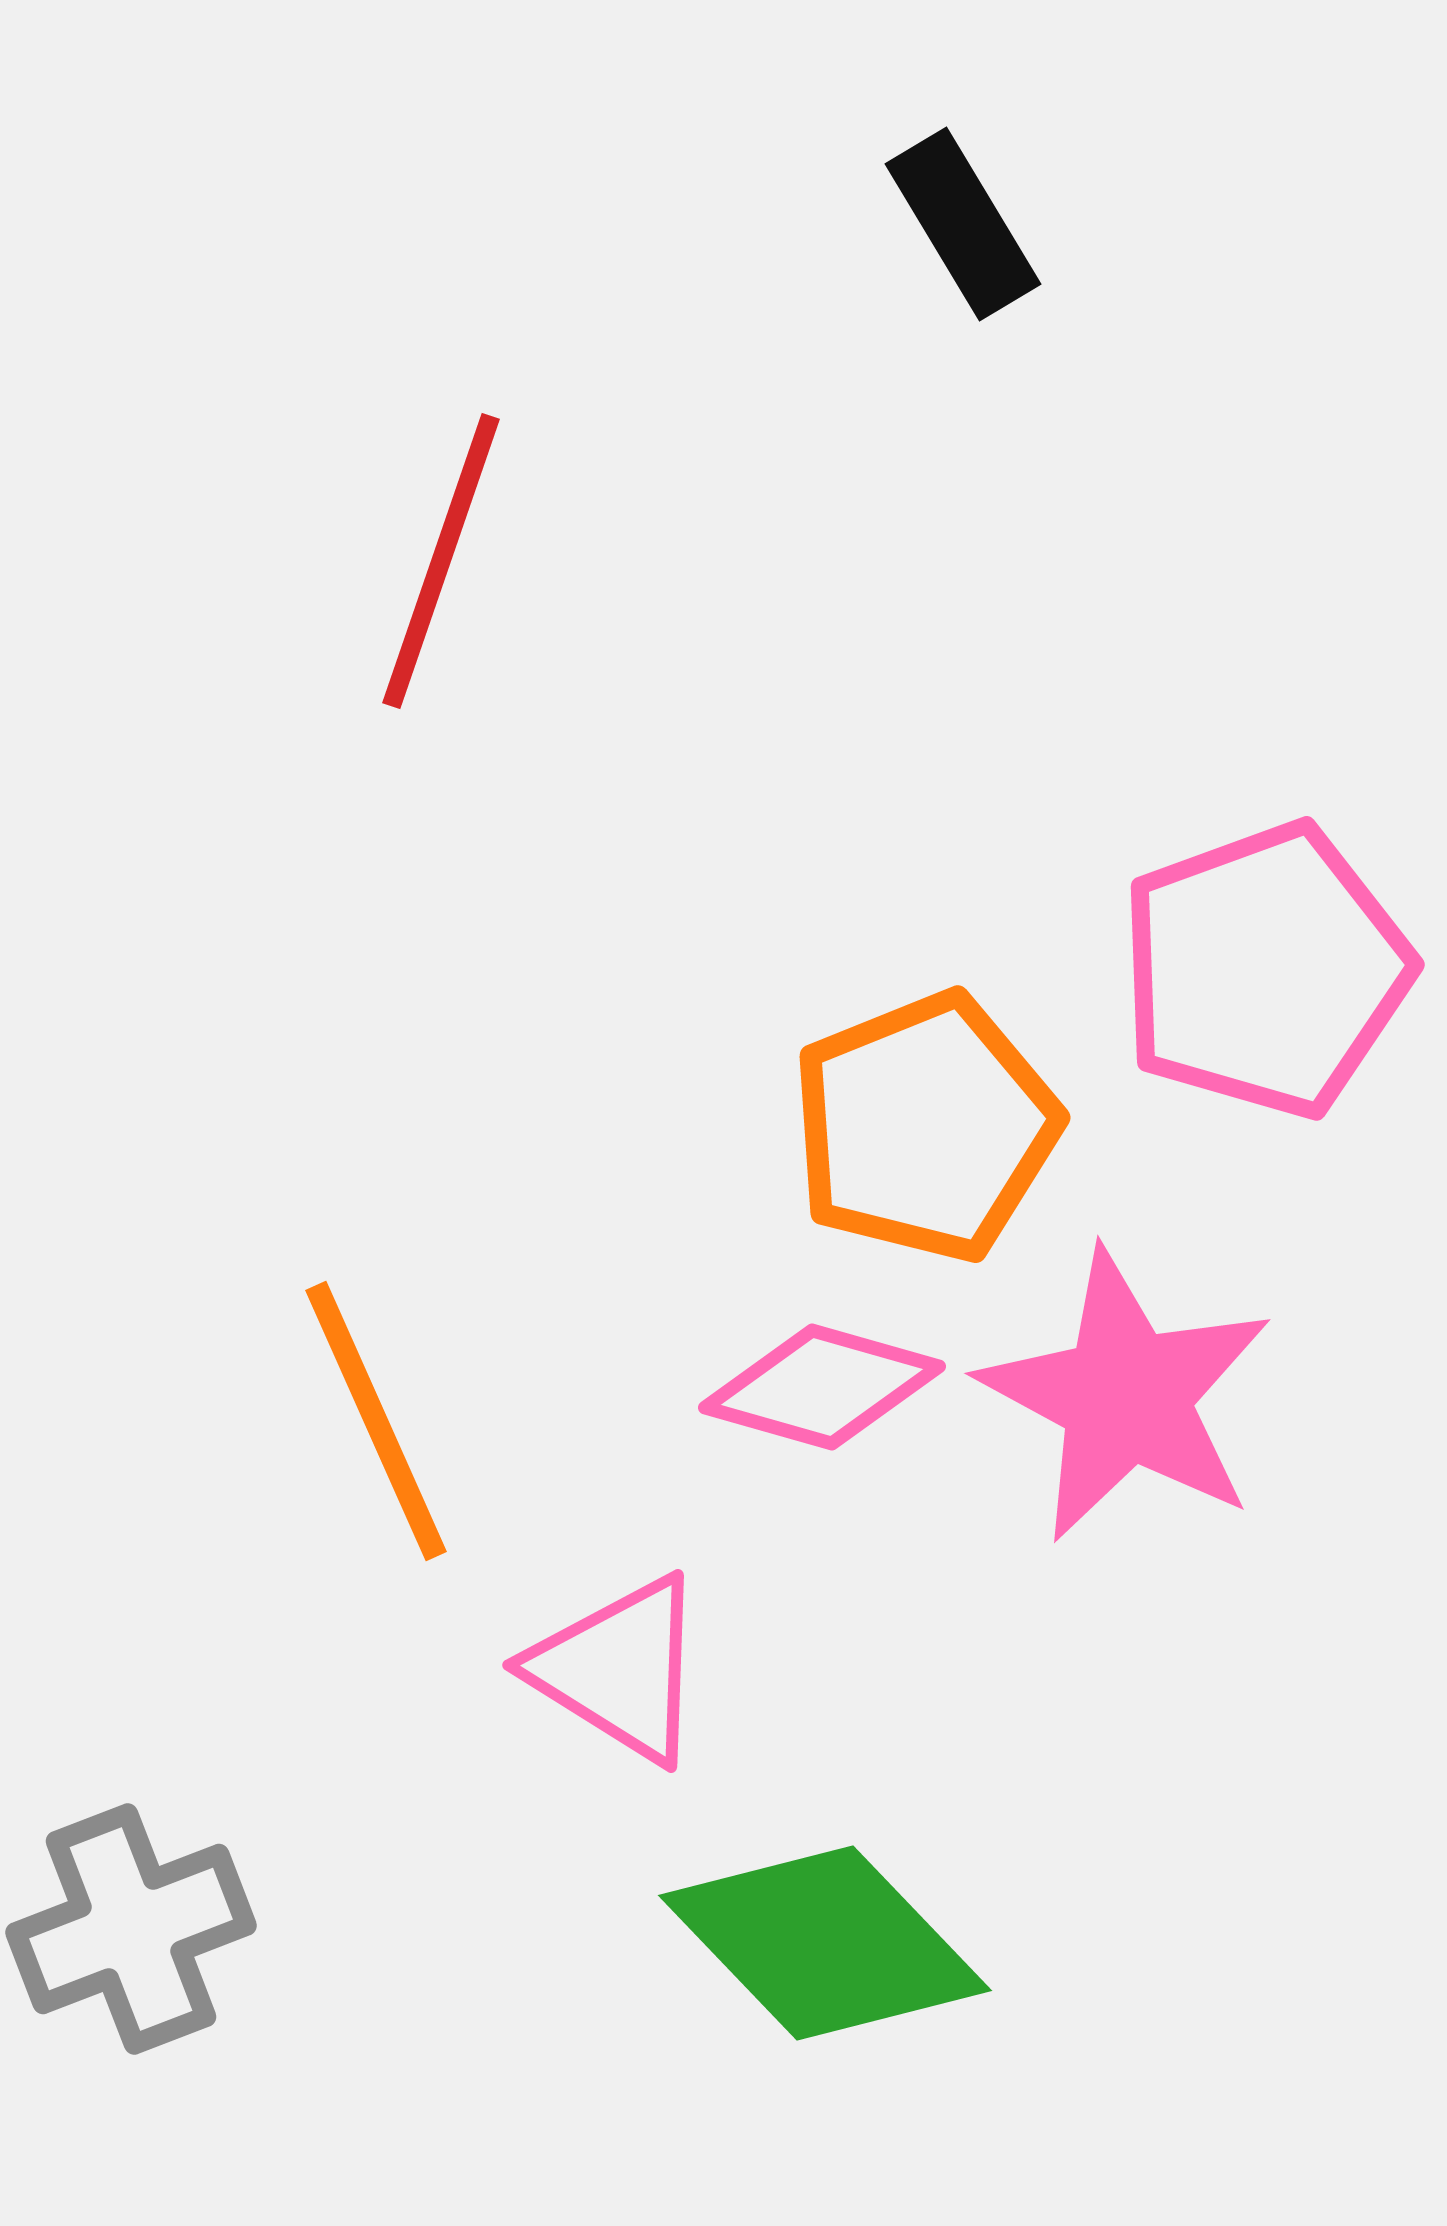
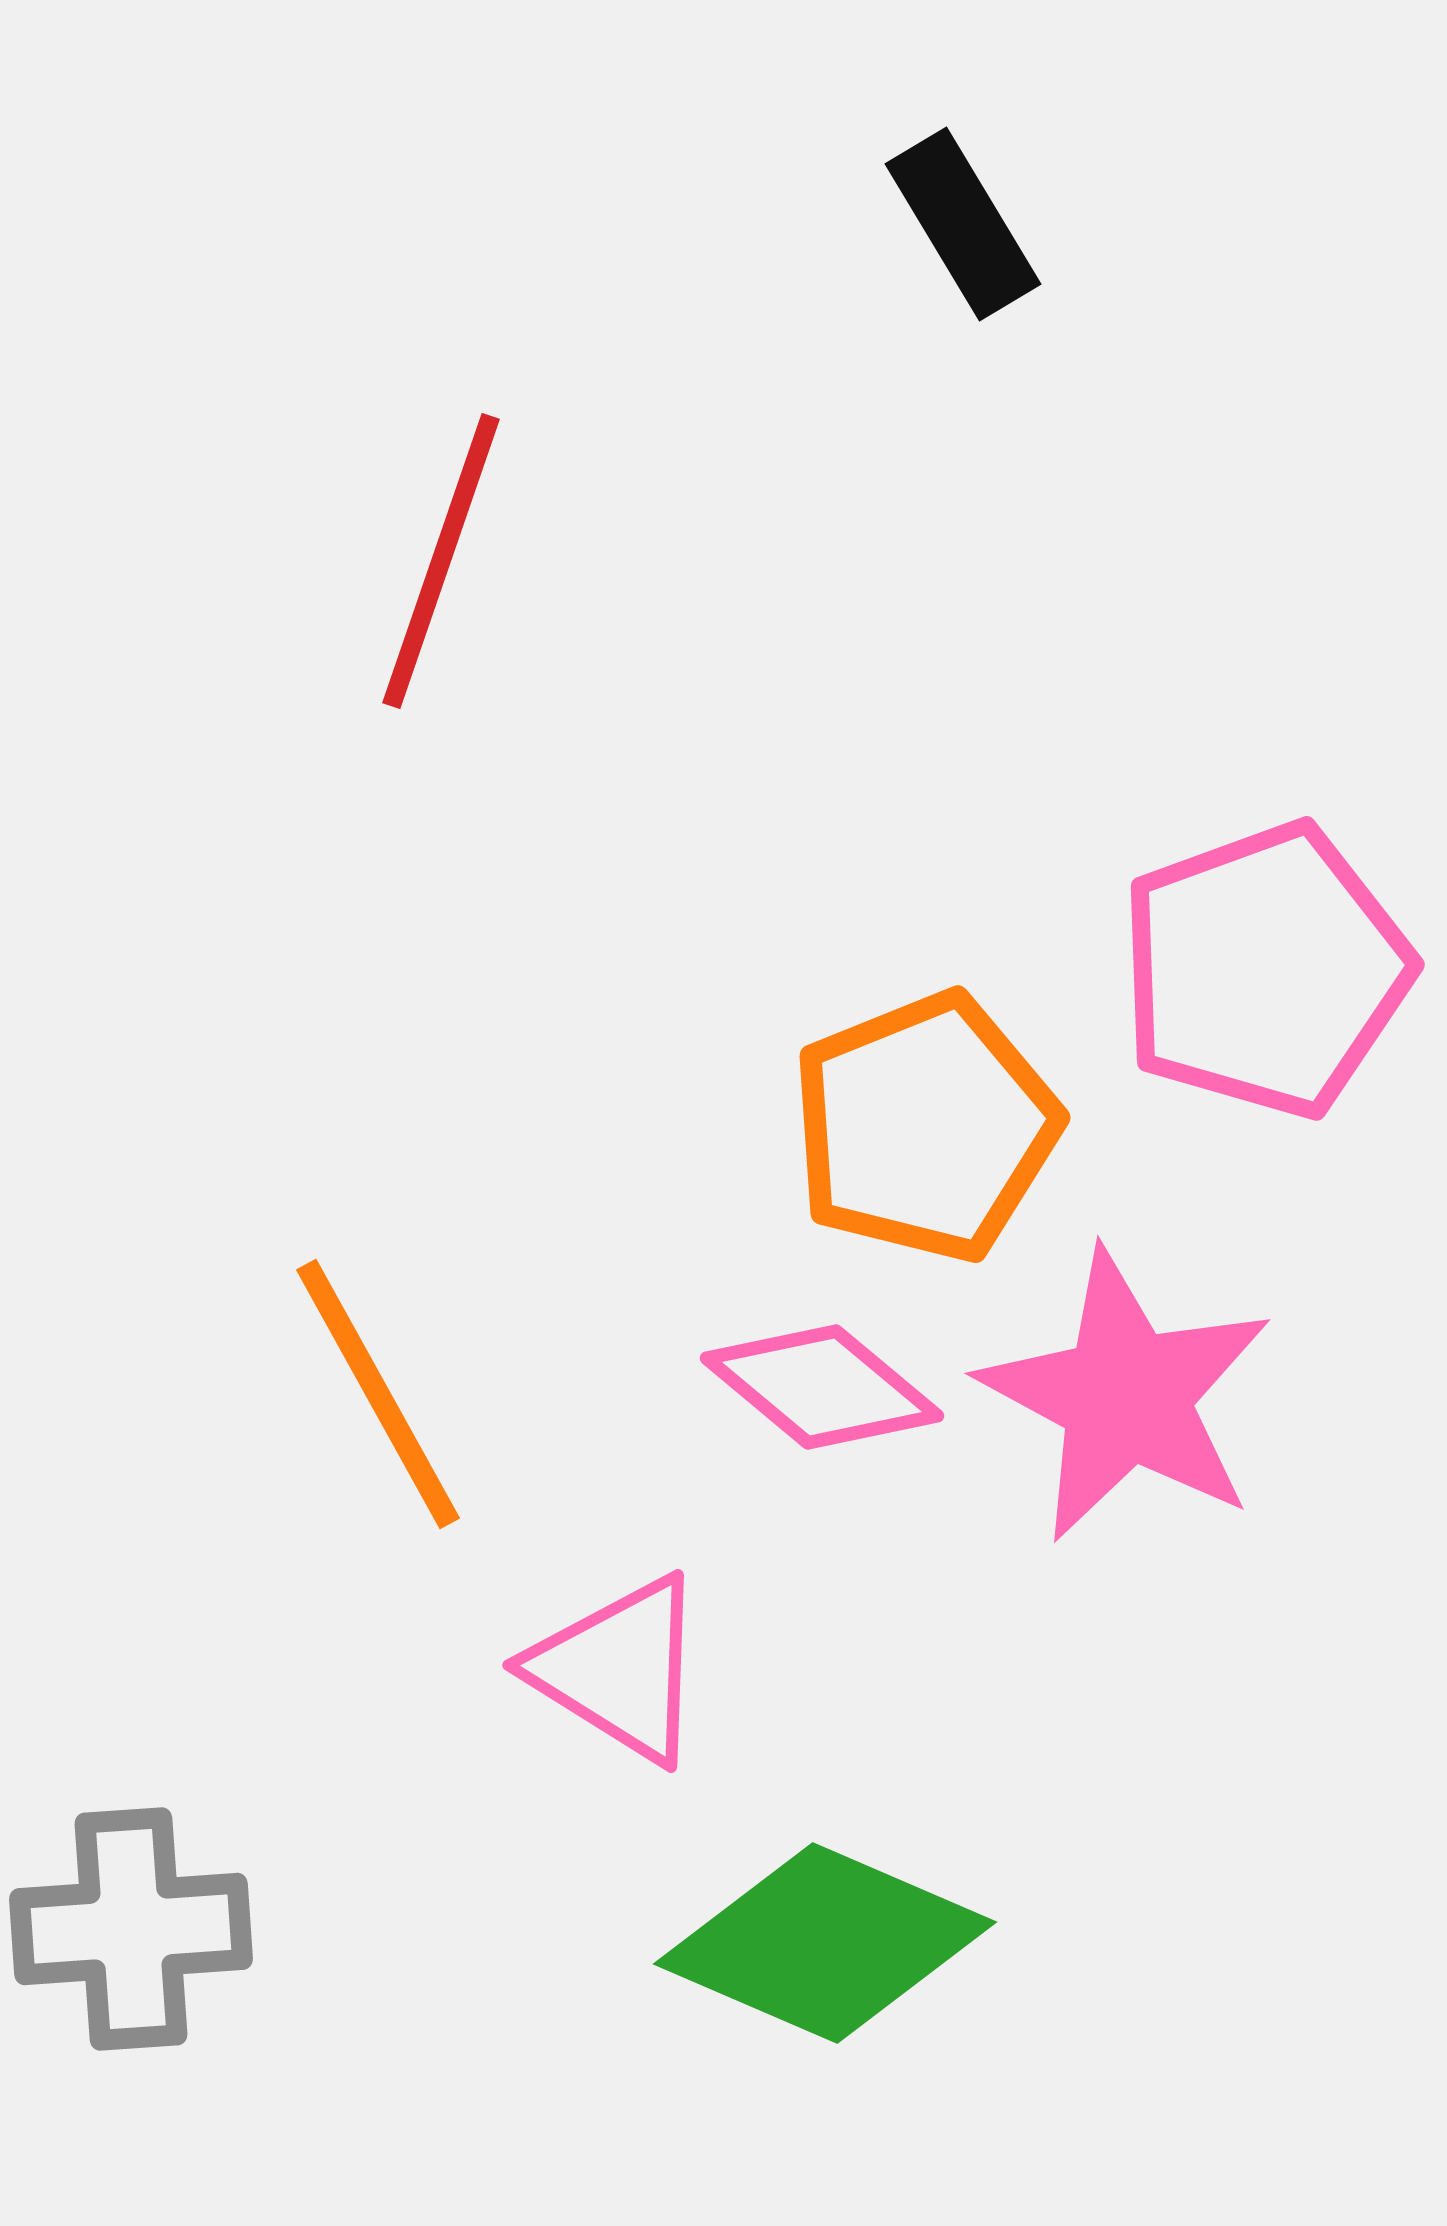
pink diamond: rotated 24 degrees clockwise
orange line: moved 2 px right, 27 px up; rotated 5 degrees counterclockwise
gray cross: rotated 17 degrees clockwise
green diamond: rotated 23 degrees counterclockwise
